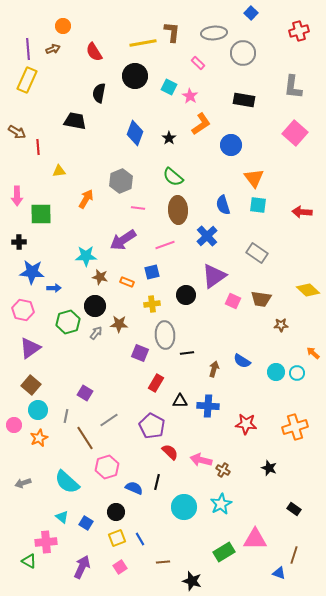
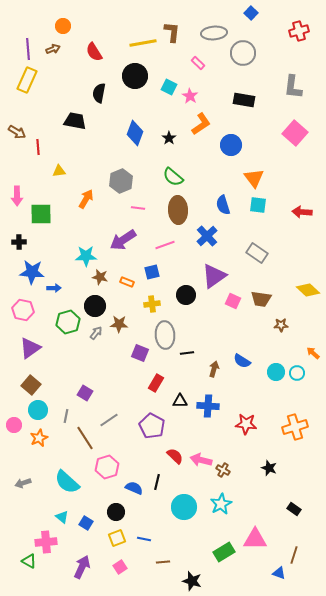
red semicircle at (170, 452): moved 5 px right, 4 px down
blue line at (140, 539): moved 4 px right; rotated 48 degrees counterclockwise
